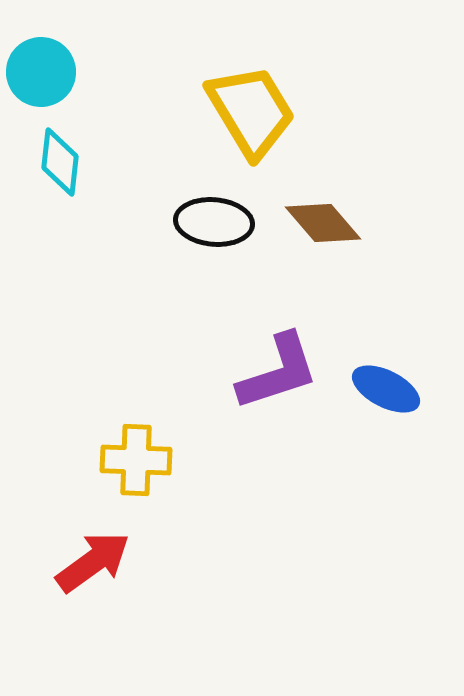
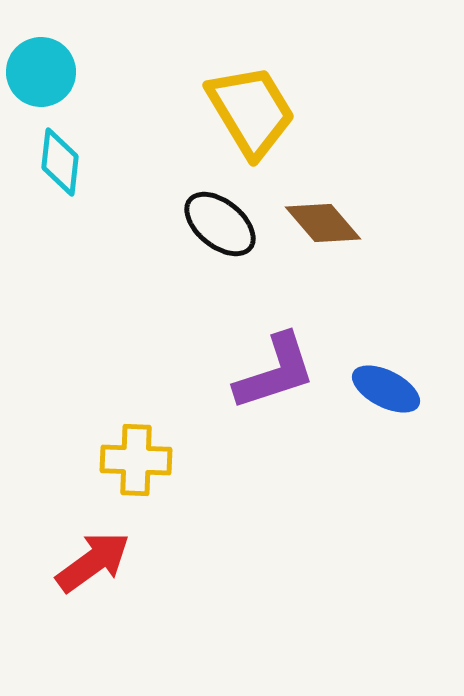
black ellipse: moved 6 px right, 2 px down; rotated 34 degrees clockwise
purple L-shape: moved 3 px left
